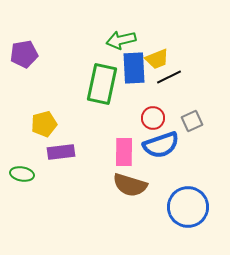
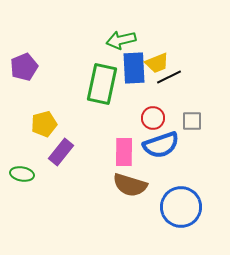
purple pentagon: moved 13 px down; rotated 12 degrees counterclockwise
yellow trapezoid: moved 4 px down
gray square: rotated 25 degrees clockwise
purple rectangle: rotated 44 degrees counterclockwise
blue circle: moved 7 px left
